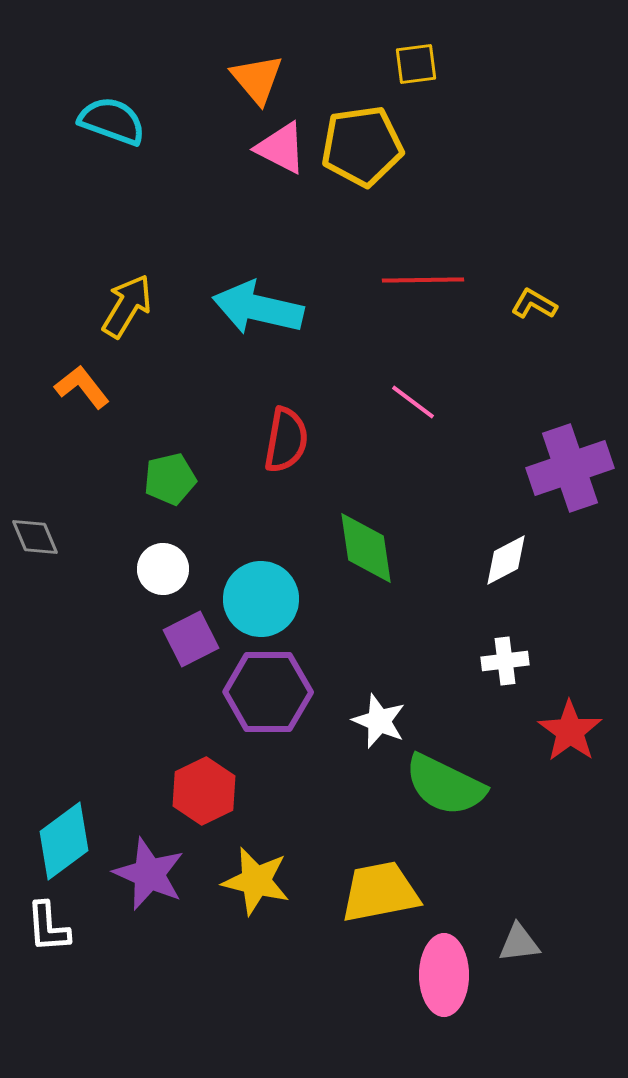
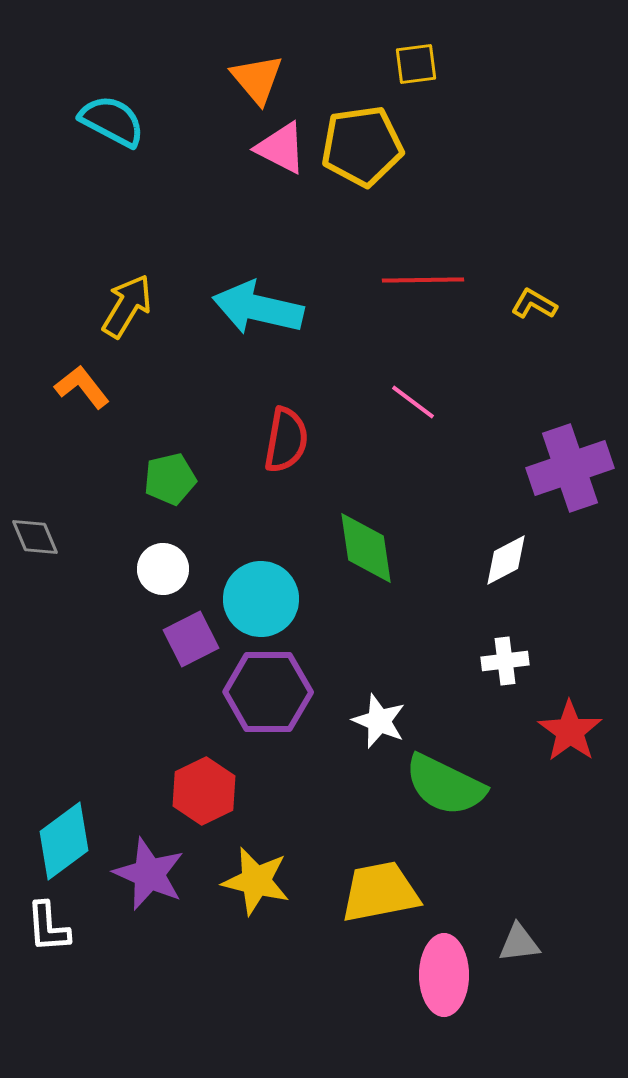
cyan semicircle: rotated 8 degrees clockwise
